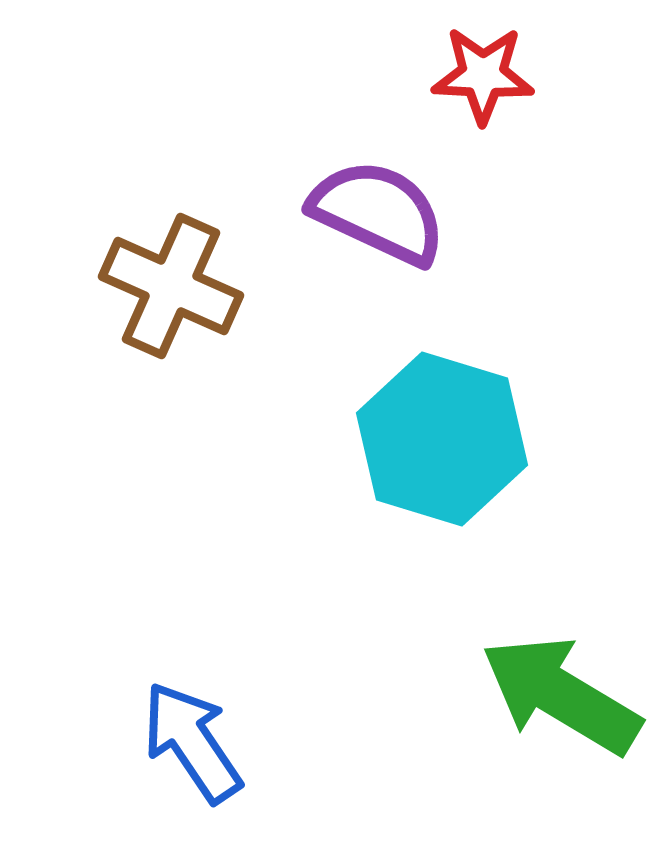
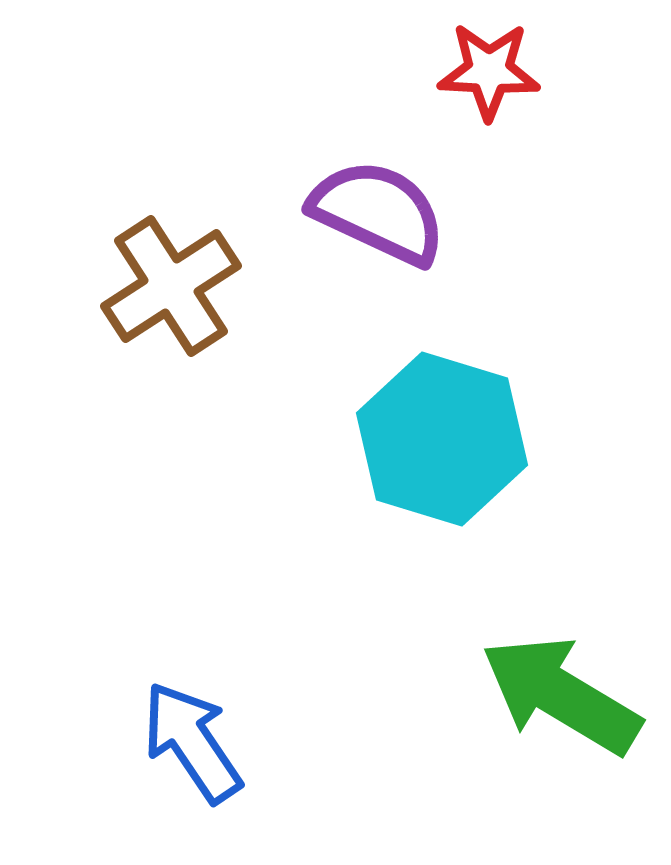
red star: moved 6 px right, 4 px up
brown cross: rotated 33 degrees clockwise
